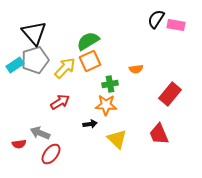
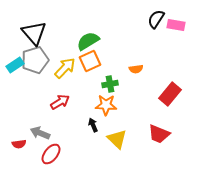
black arrow: moved 3 px right, 1 px down; rotated 104 degrees counterclockwise
red trapezoid: rotated 45 degrees counterclockwise
